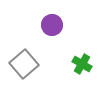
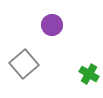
green cross: moved 7 px right, 10 px down
